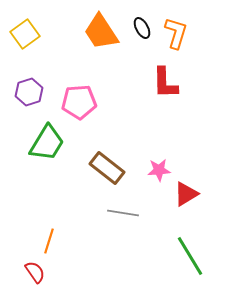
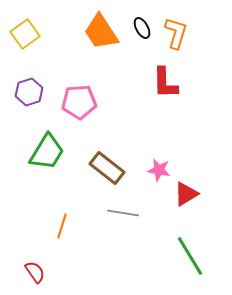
green trapezoid: moved 9 px down
pink star: rotated 15 degrees clockwise
orange line: moved 13 px right, 15 px up
